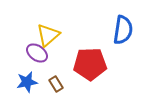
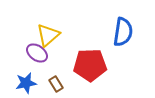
blue semicircle: moved 2 px down
red pentagon: moved 1 px down
blue star: moved 1 px left, 1 px down
